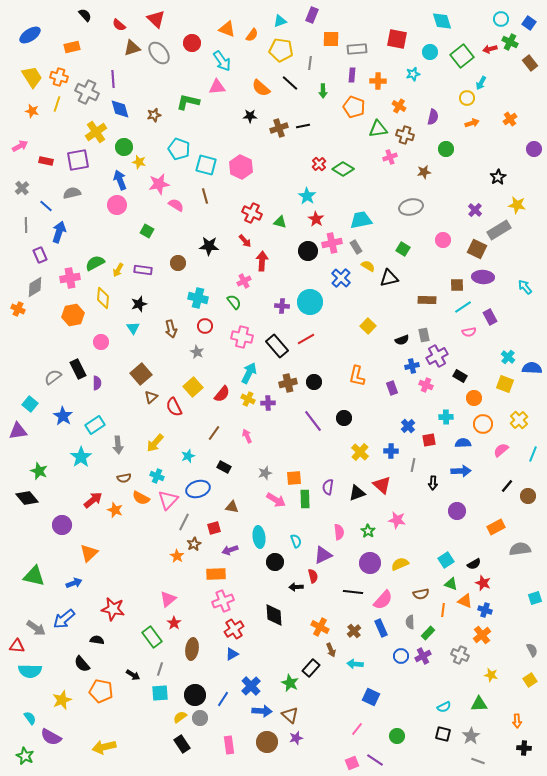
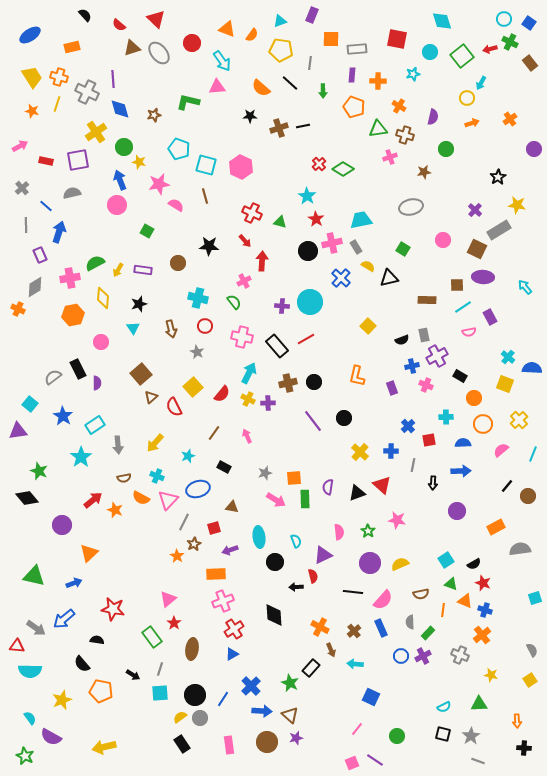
cyan circle at (501, 19): moved 3 px right
